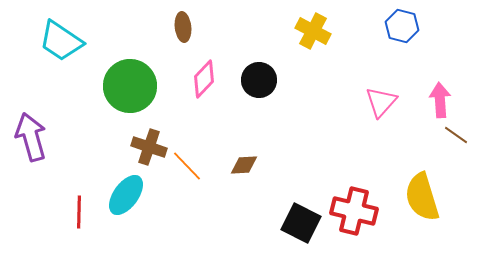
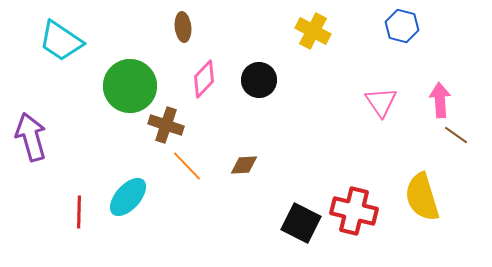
pink triangle: rotated 16 degrees counterclockwise
brown cross: moved 17 px right, 22 px up
cyan ellipse: moved 2 px right, 2 px down; rotated 6 degrees clockwise
